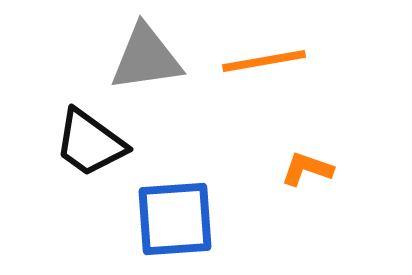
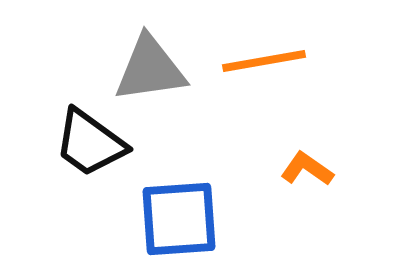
gray triangle: moved 4 px right, 11 px down
orange L-shape: rotated 16 degrees clockwise
blue square: moved 4 px right
